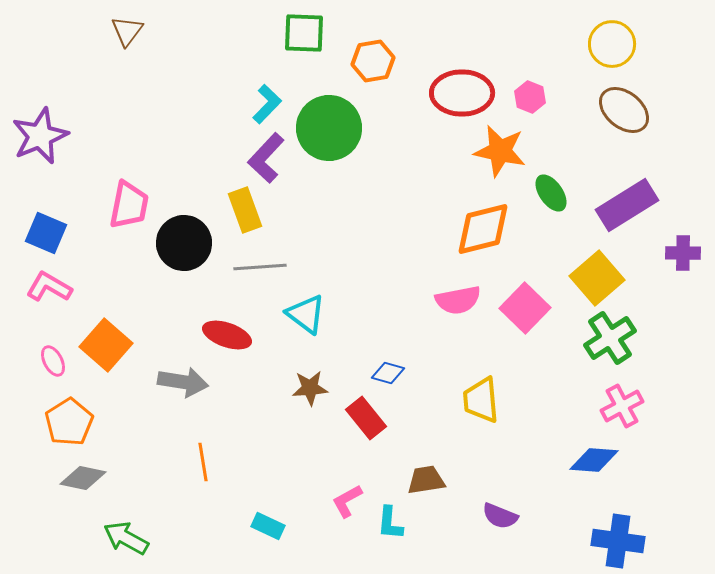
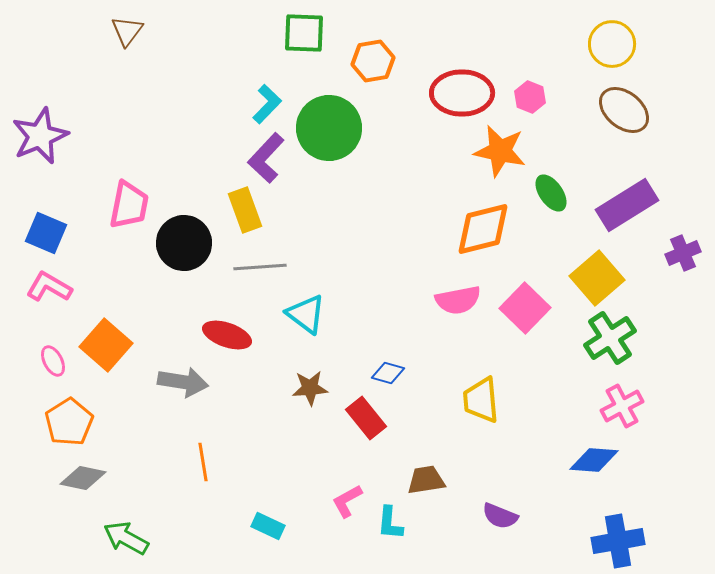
purple cross at (683, 253): rotated 24 degrees counterclockwise
blue cross at (618, 541): rotated 18 degrees counterclockwise
